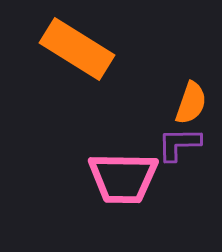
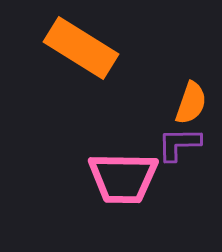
orange rectangle: moved 4 px right, 1 px up
